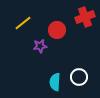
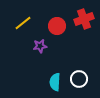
red cross: moved 1 px left, 2 px down
red circle: moved 4 px up
white circle: moved 2 px down
